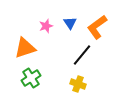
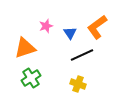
blue triangle: moved 10 px down
black line: rotated 25 degrees clockwise
